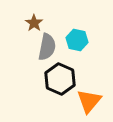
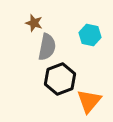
brown star: rotated 18 degrees counterclockwise
cyan hexagon: moved 13 px right, 5 px up
black hexagon: rotated 16 degrees clockwise
